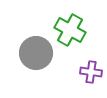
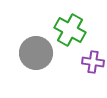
purple cross: moved 2 px right, 10 px up
